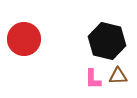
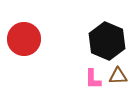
black hexagon: rotated 9 degrees clockwise
